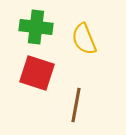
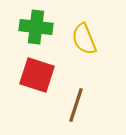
red square: moved 2 px down
brown line: rotated 8 degrees clockwise
